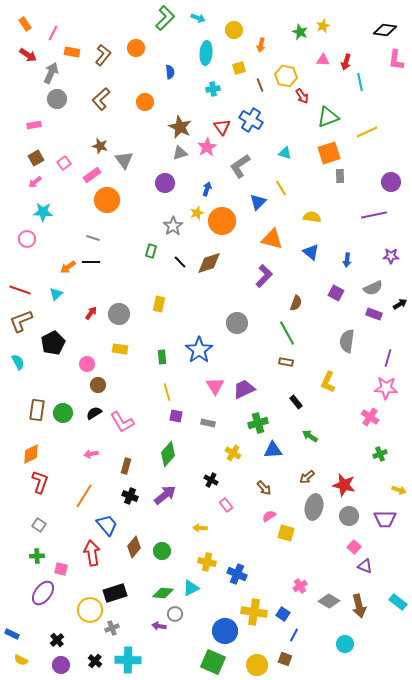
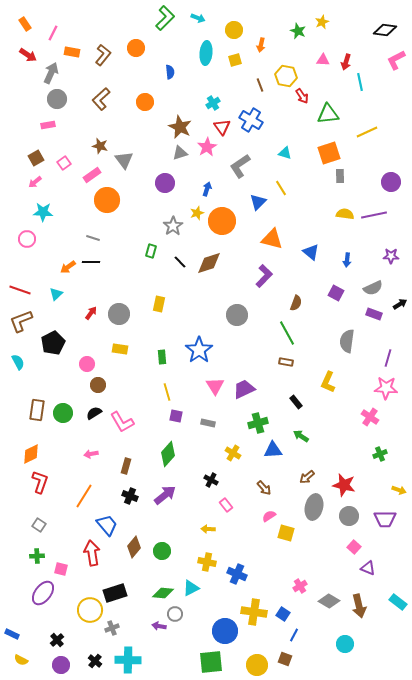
yellow star at (323, 26): moved 1 px left, 4 px up
green star at (300, 32): moved 2 px left, 1 px up
pink L-shape at (396, 60): rotated 55 degrees clockwise
yellow square at (239, 68): moved 4 px left, 8 px up
cyan cross at (213, 89): moved 14 px down; rotated 24 degrees counterclockwise
green triangle at (328, 117): moved 3 px up; rotated 15 degrees clockwise
pink rectangle at (34, 125): moved 14 px right
yellow semicircle at (312, 217): moved 33 px right, 3 px up
gray circle at (237, 323): moved 8 px up
green arrow at (310, 436): moved 9 px left
yellow arrow at (200, 528): moved 8 px right, 1 px down
purple triangle at (365, 566): moved 3 px right, 2 px down
green square at (213, 662): moved 2 px left; rotated 30 degrees counterclockwise
